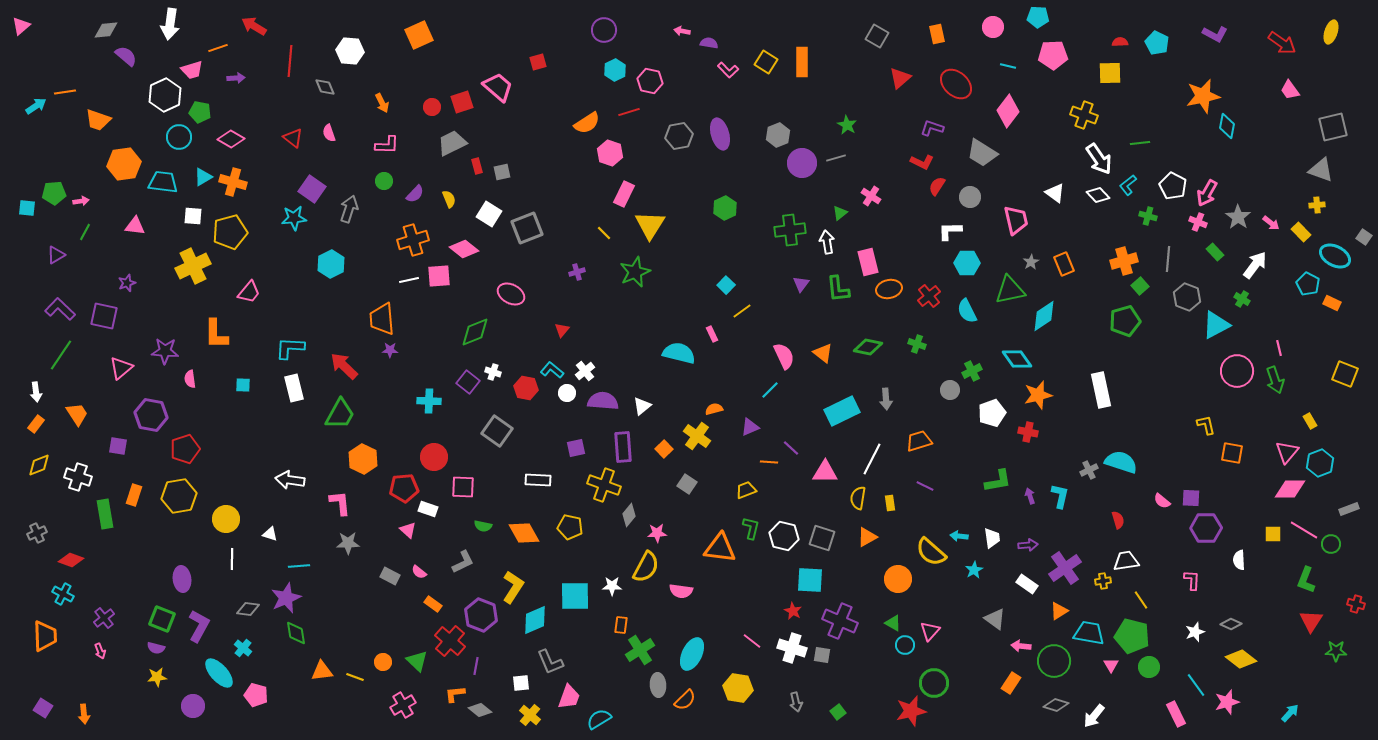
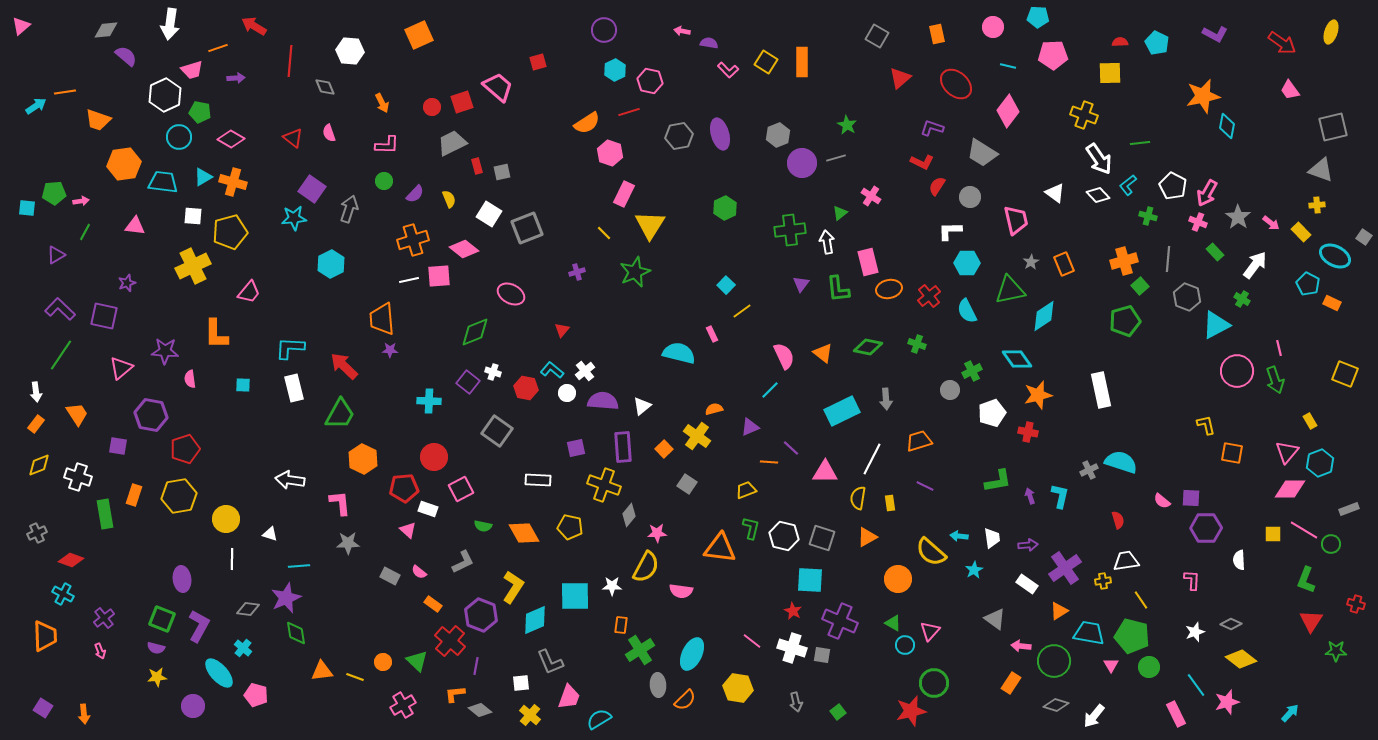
pink square at (463, 487): moved 2 px left, 2 px down; rotated 30 degrees counterclockwise
